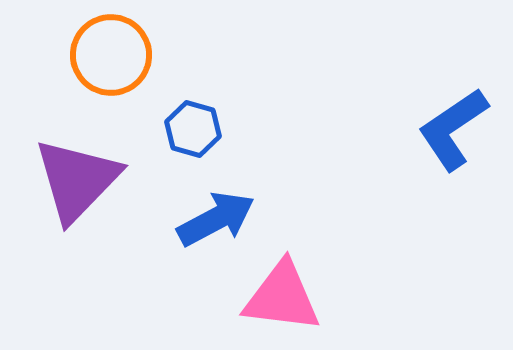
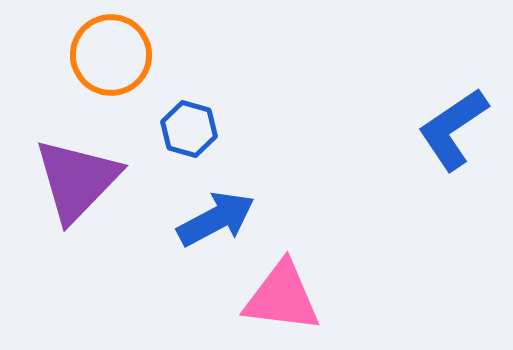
blue hexagon: moved 4 px left
